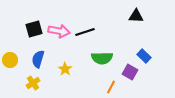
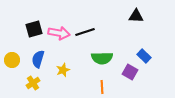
pink arrow: moved 2 px down
yellow circle: moved 2 px right
yellow star: moved 2 px left, 1 px down; rotated 16 degrees clockwise
orange line: moved 9 px left; rotated 32 degrees counterclockwise
